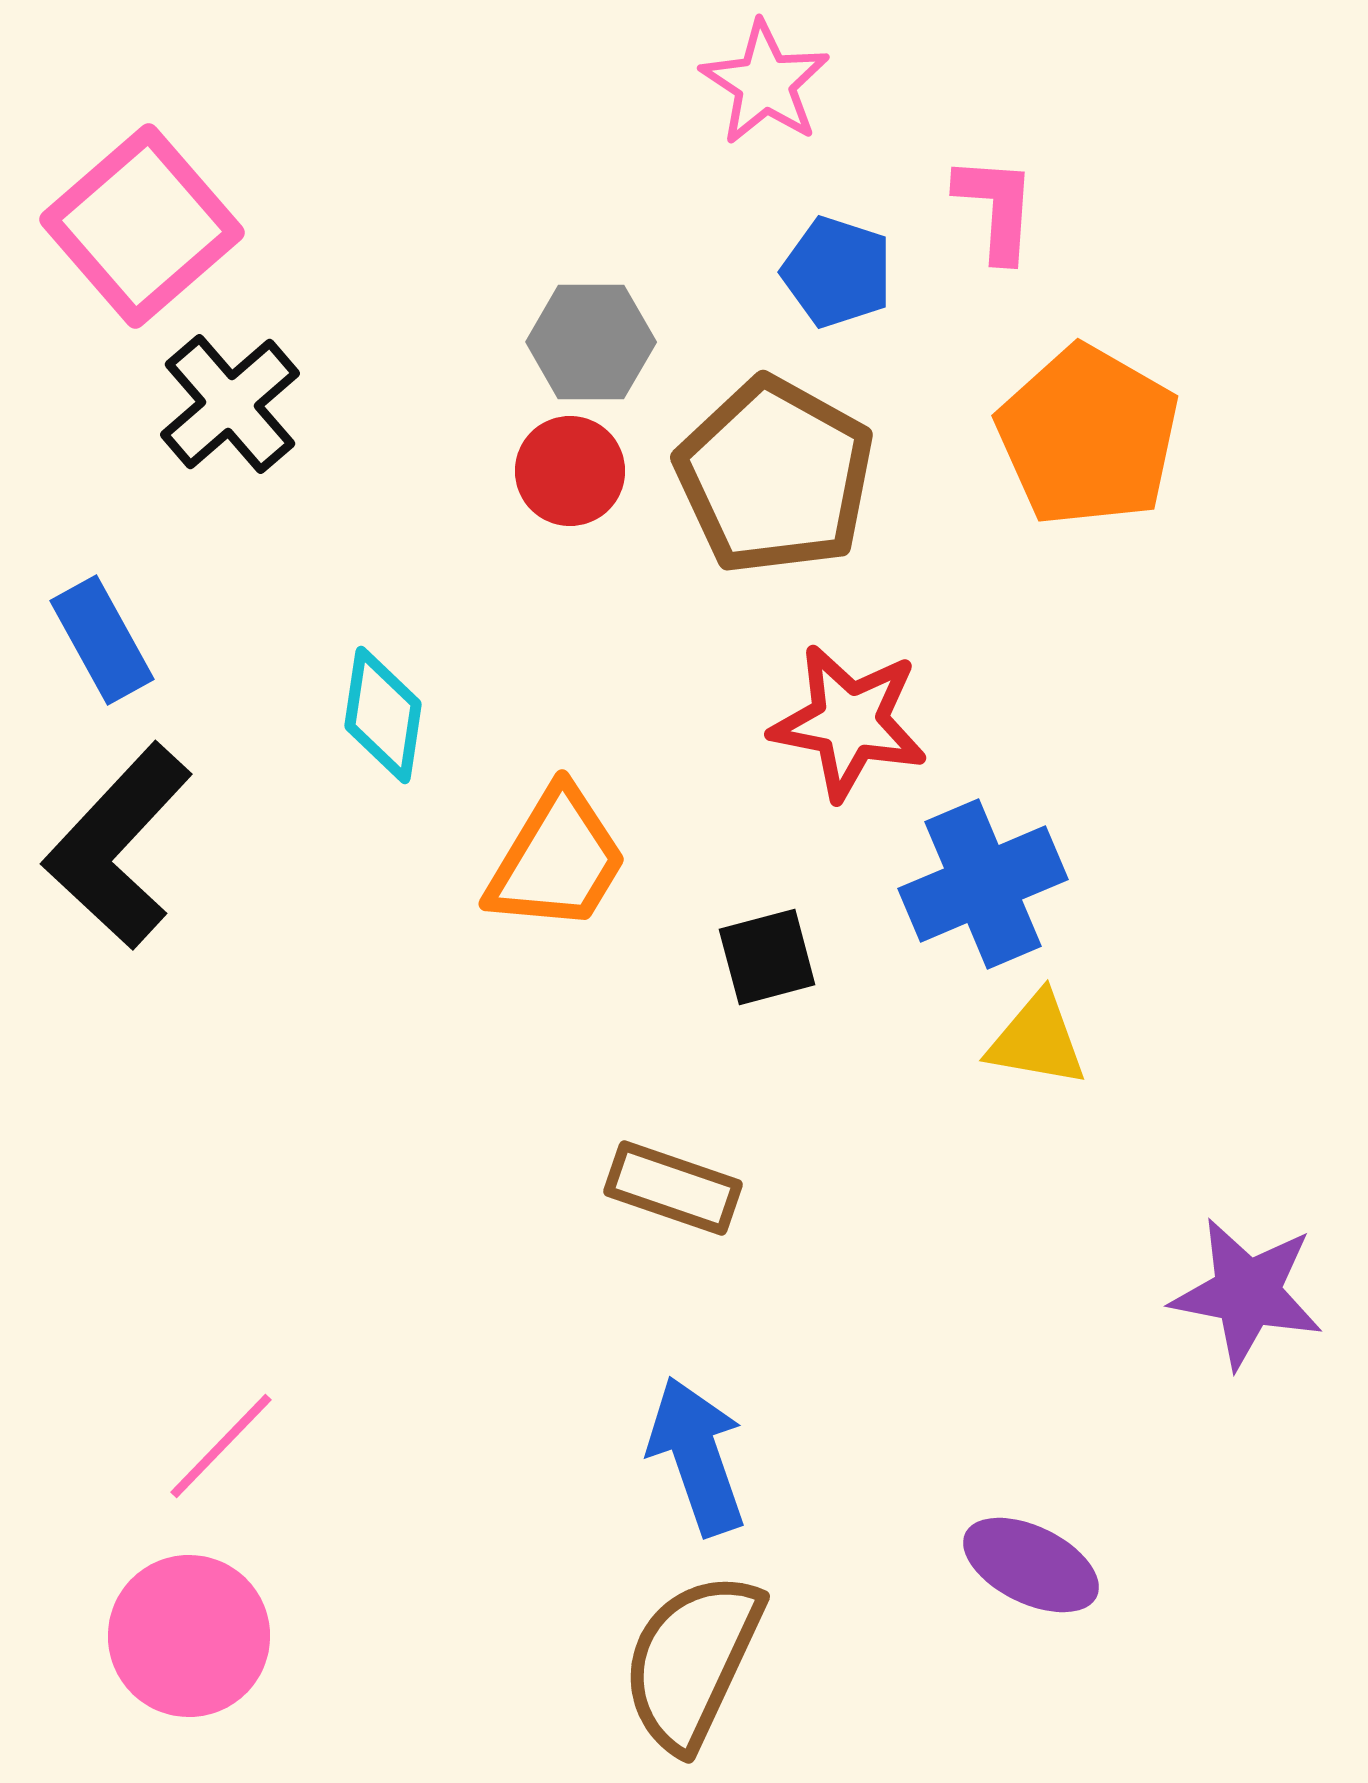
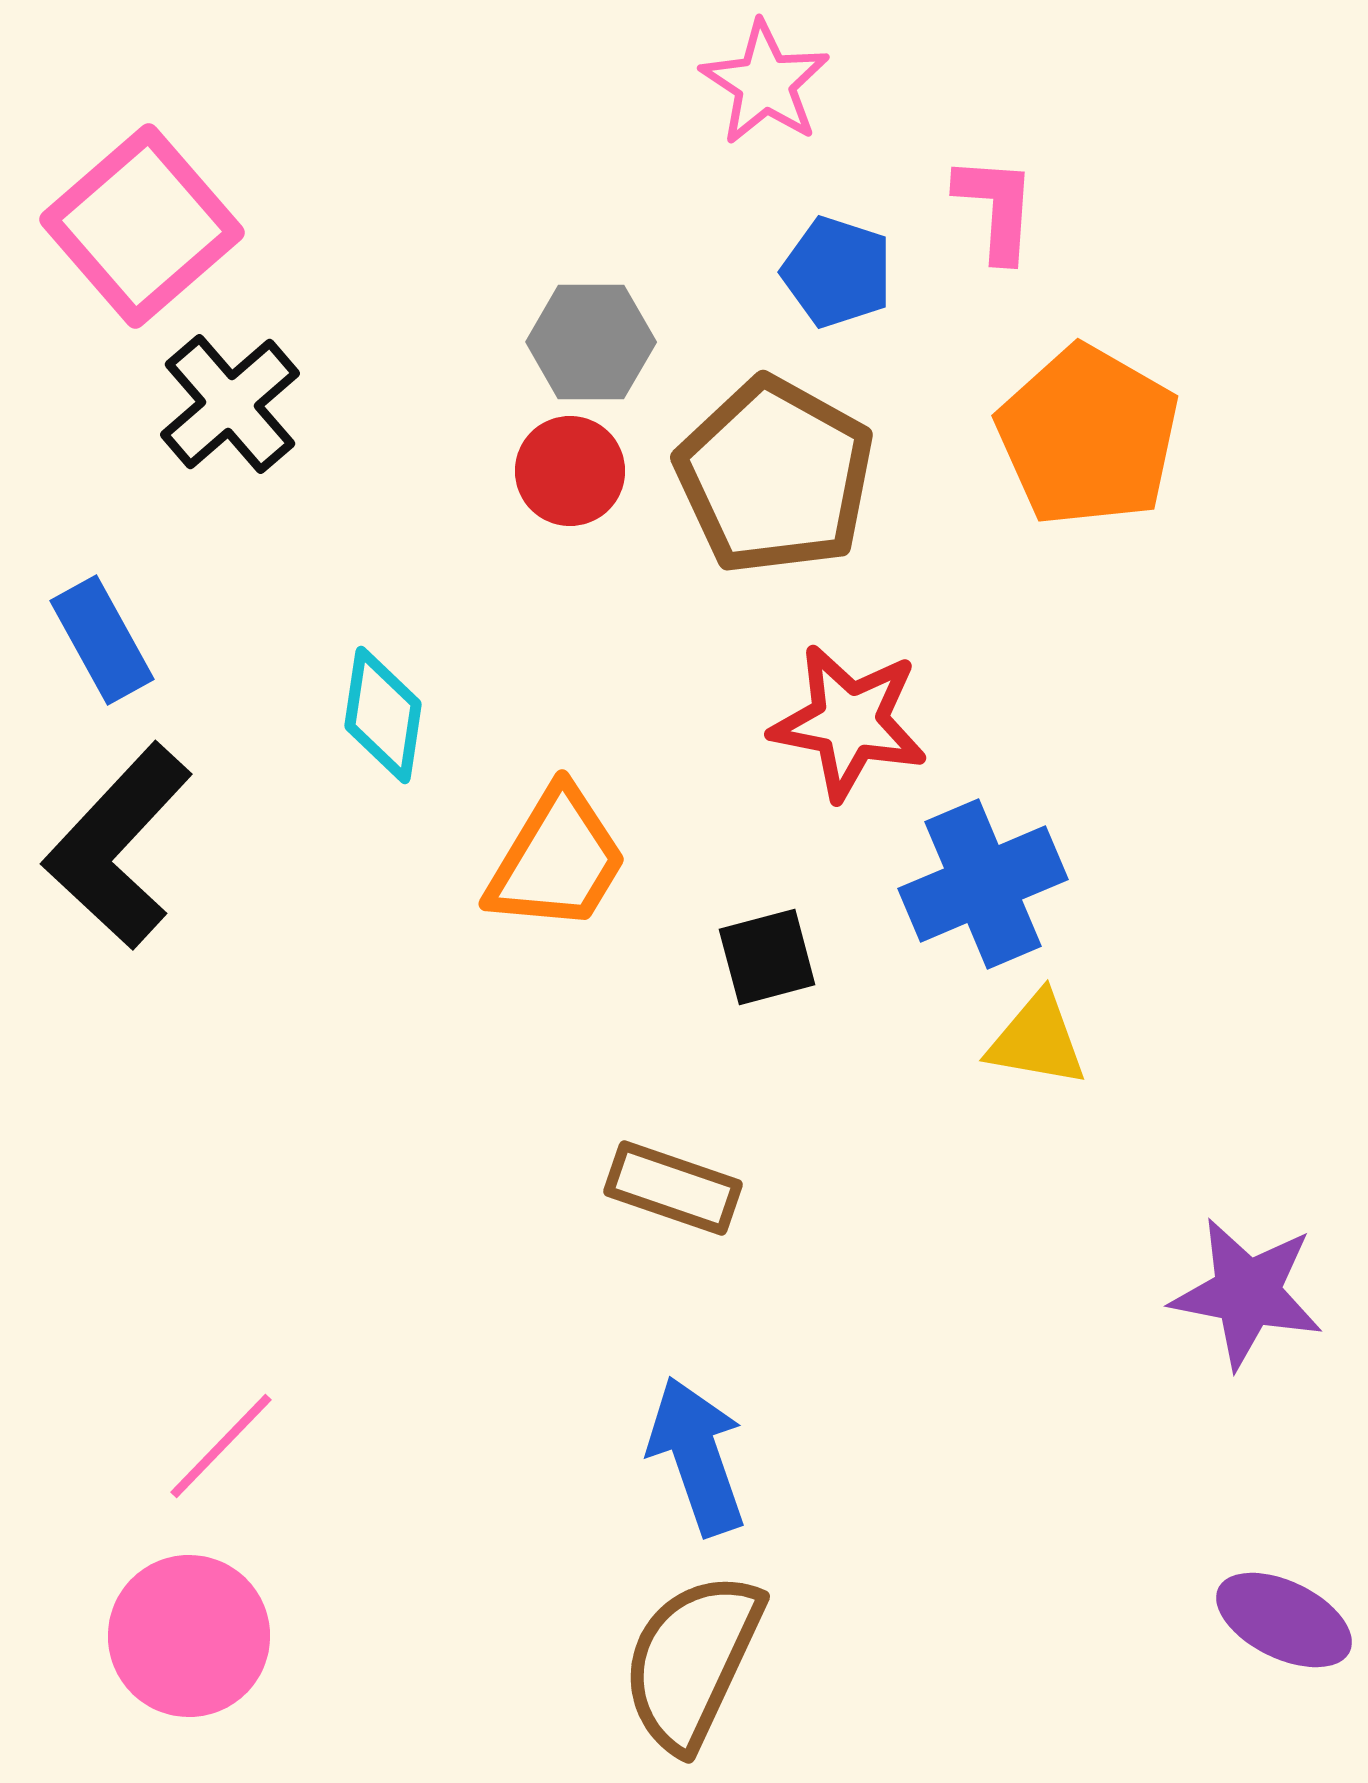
purple ellipse: moved 253 px right, 55 px down
